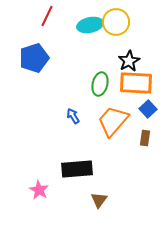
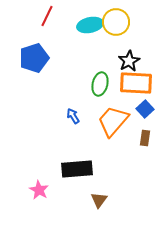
blue square: moved 3 px left
